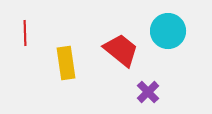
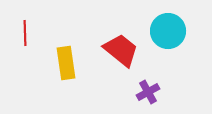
purple cross: rotated 15 degrees clockwise
